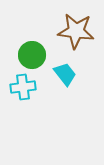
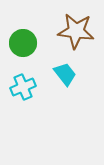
green circle: moved 9 px left, 12 px up
cyan cross: rotated 15 degrees counterclockwise
